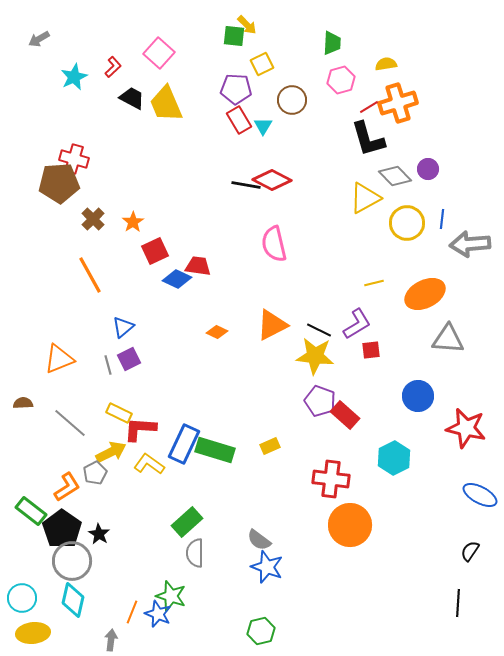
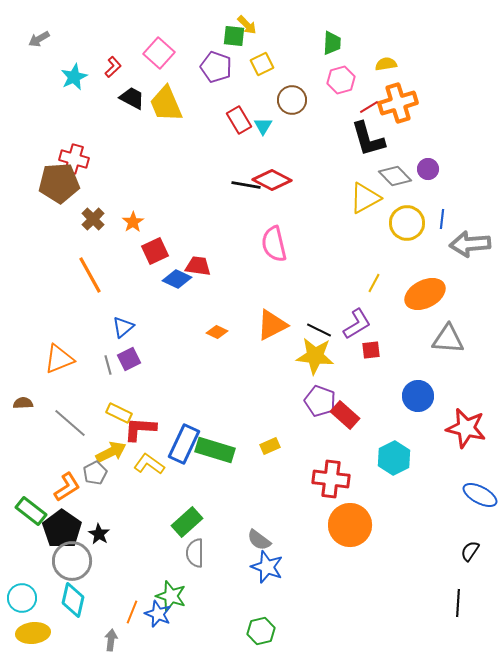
purple pentagon at (236, 89): moved 20 px left, 22 px up; rotated 16 degrees clockwise
yellow line at (374, 283): rotated 48 degrees counterclockwise
